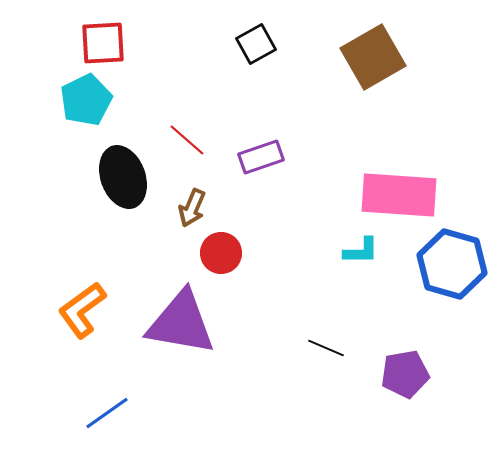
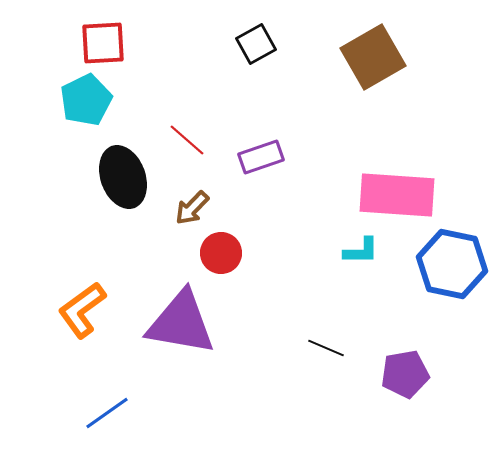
pink rectangle: moved 2 px left
brown arrow: rotated 21 degrees clockwise
blue hexagon: rotated 4 degrees counterclockwise
